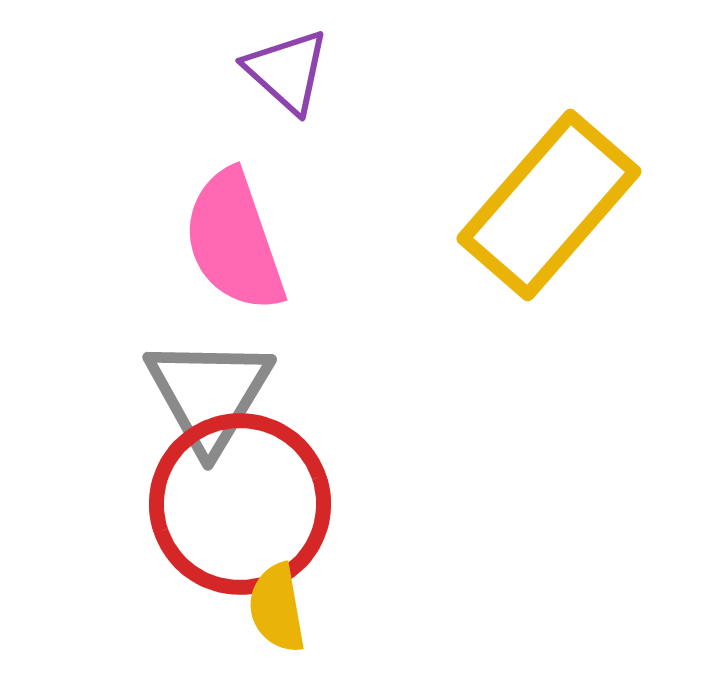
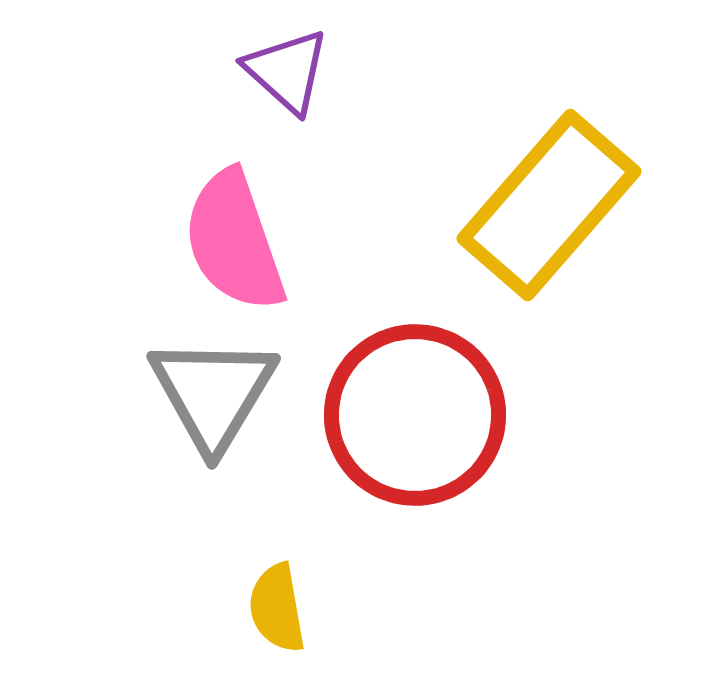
gray triangle: moved 4 px right, 1 px up
red circle: moved 175 px right, 89 px up
